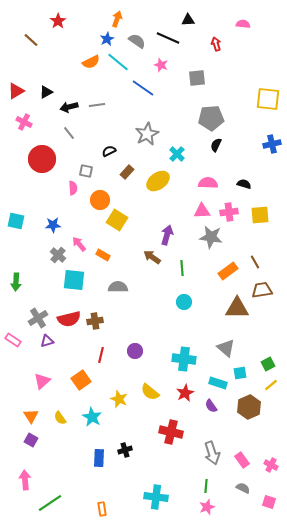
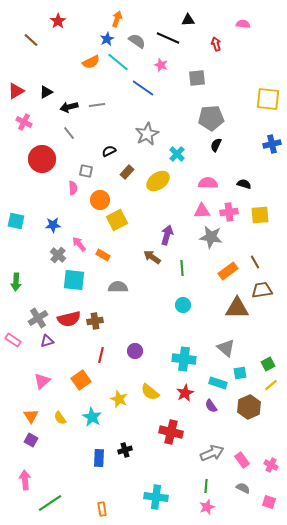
yellow square at (117, 220): rotated 30 degrees clockwise
cyan circle at (184, 302): moved 1 px left, 3 px down
gray arrow at (212, 453): rotated 95 degrees counterclockwise
